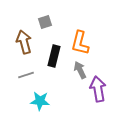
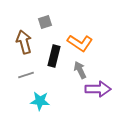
orange L-shape: rotated 70 degrees counterclockwise
purple arrow: rotated 100 degrees clockwise
